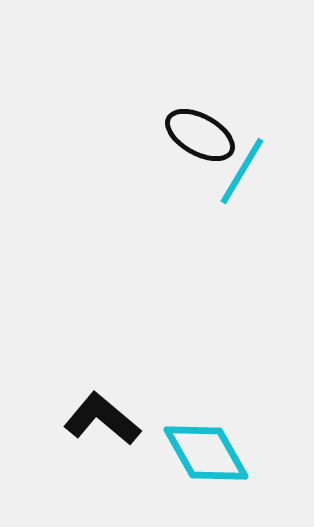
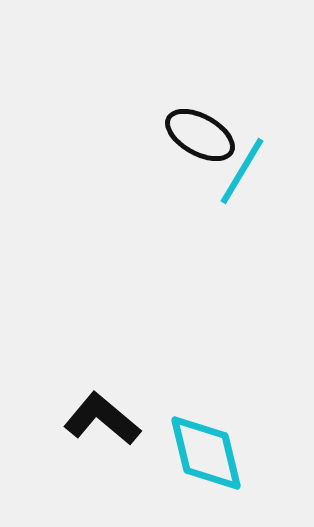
cyan diamond: rotated 16 degrees clockwise
